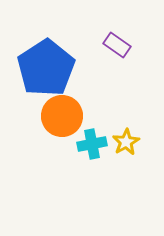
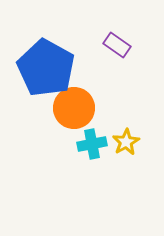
blue pentagon: rotated 10 degrees counterclockwise
orange circle: moved 12 px right, 8 px up
